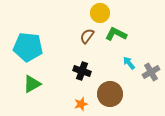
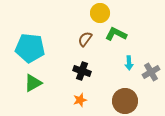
brown semicircle: moved 2 px left, 3 px down
cyan pentagon: moved 2 px right, 1 px down
cyan arrow: rotated 144 degrees counterclockwise
green triangle: moved 1 px right, 1 px up
brown circle: moved 15 px right, 7 px down
orange star: moved 1 px left, 4 px up
